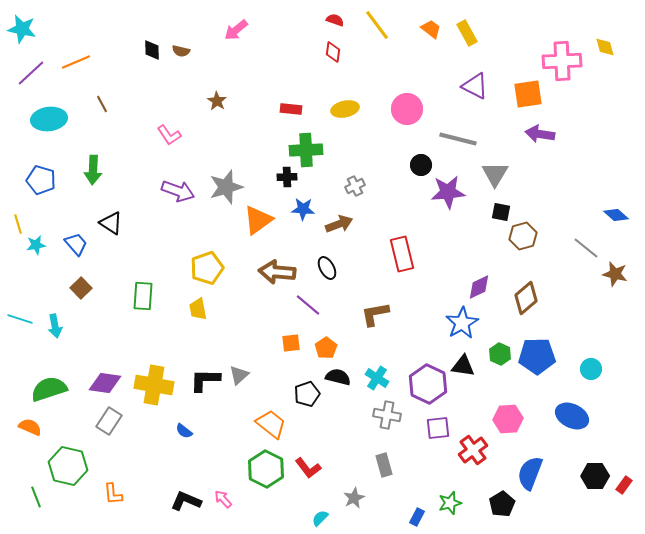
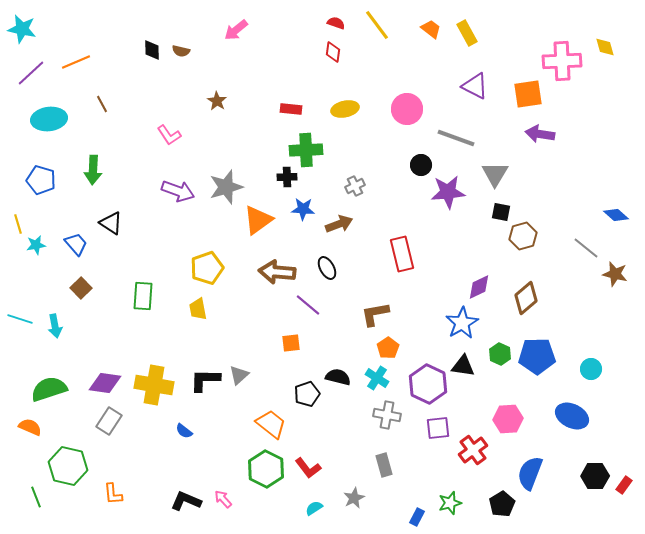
red semicircle at (335, 20): moved 1 px right, 3 px down
gray line at (458, 139): moved 2 px left, 1 px up; rotated 6 degrees clockwise
orange pentagon at (326, 348): moved 62 px right
cyan semicircle at (320, 518): moved 6 px left, 10 px up; rotated 12 degrees clockwise
